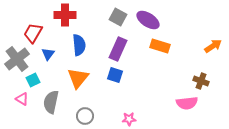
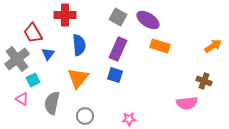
red trapezoid: rotated 60 degrees counterclockwise
brown cross: moved 3 px right
gray semicircle: moved 1 px right, 1 px down
